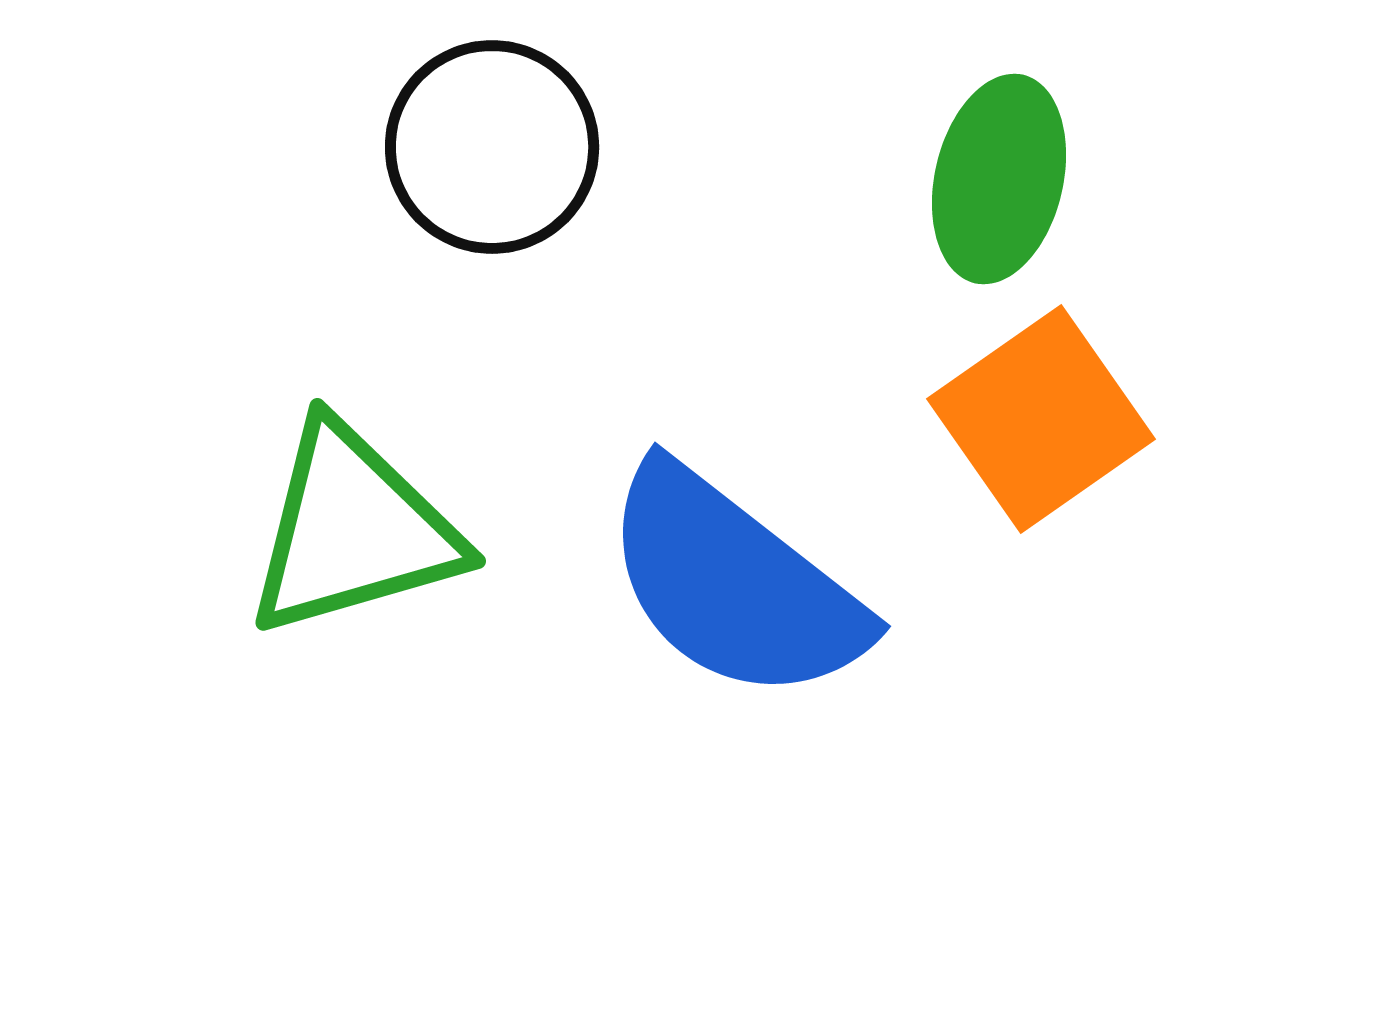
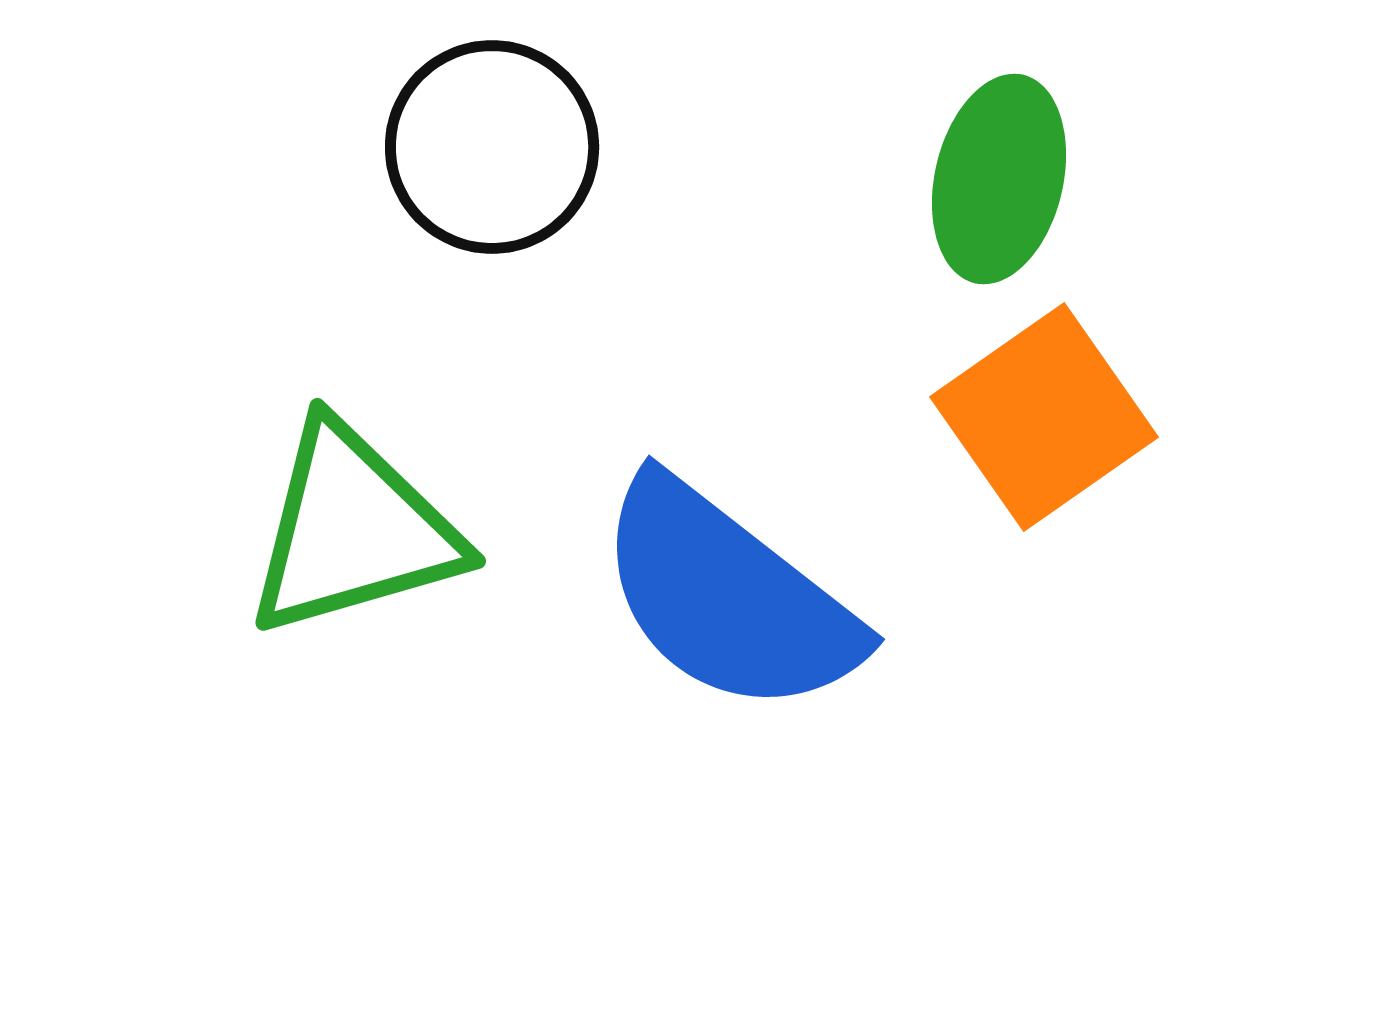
orange square: moved 3 px right, 2 px up
blue semicircle: moved 6 px left, 13 px down
